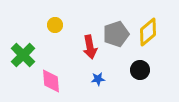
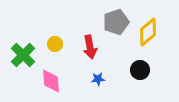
yellow circle: moved 19 px down
gray pentagon: moved 12 px up
